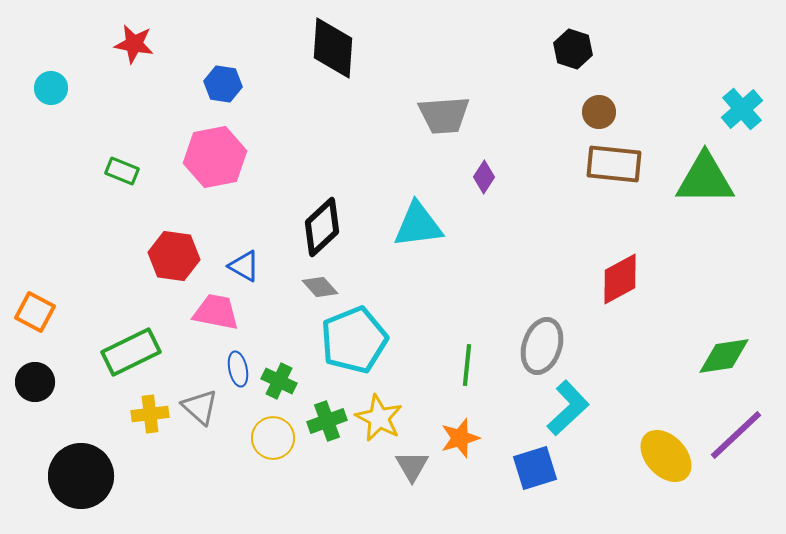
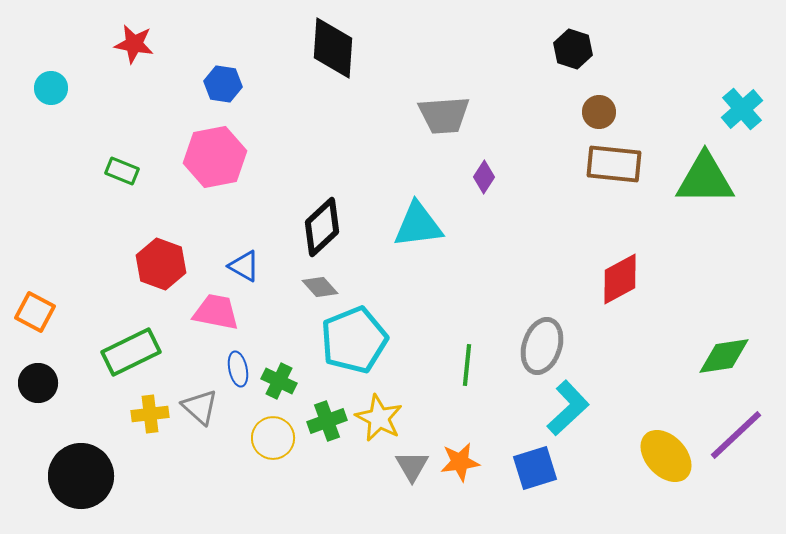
red hexagon at (174, 256): moved 13 px left, 8 px down; rotated 12 degrees clockwise
black circle at (35, 382): moved 3 px right, 1 px down
orange star at (460, 438): moved 24 px down; rotated 9 degrees clockwise
